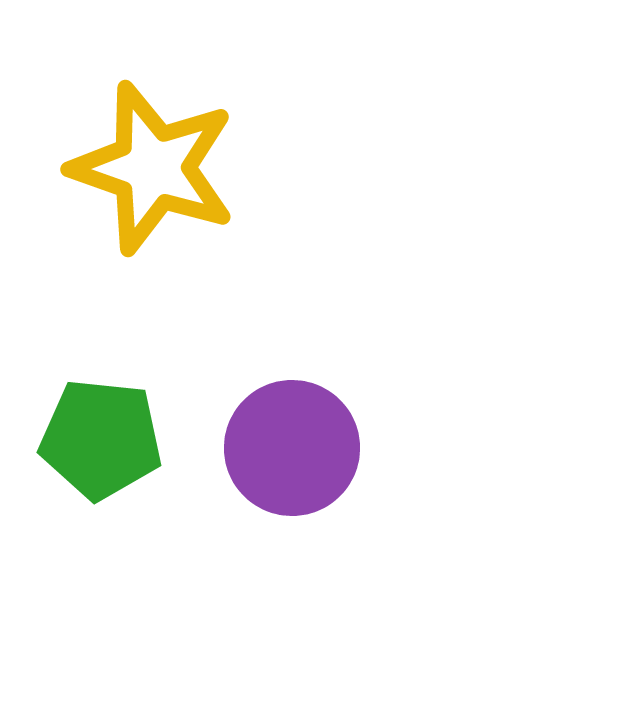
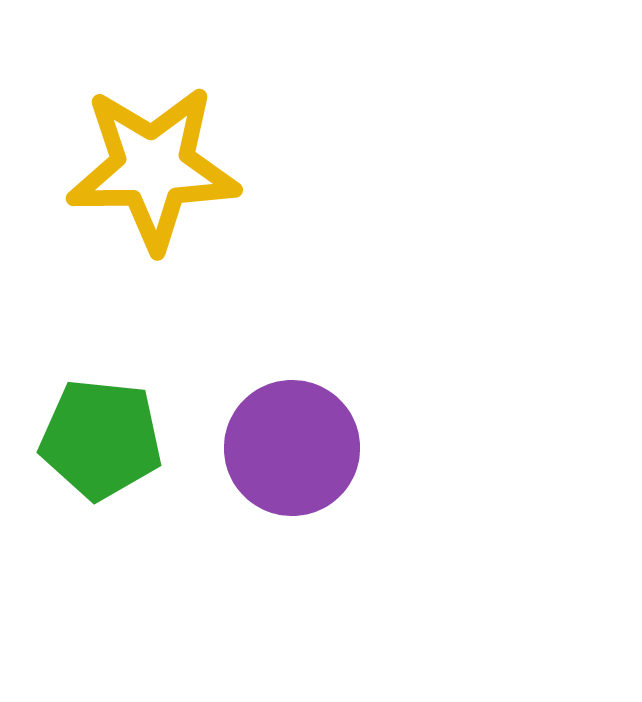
yellow star: rotated 20 degrees counterclockwise
